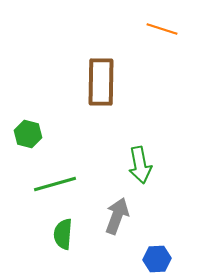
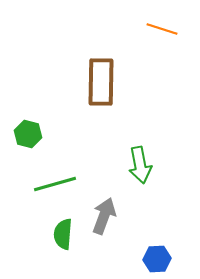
gray arrow: moved 13 px left
